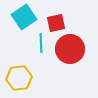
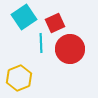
red square: moved 1 px left; rotated 12 degrees counterclockwise
yellow hexagon: rotated 15 degrees counterclockwise
